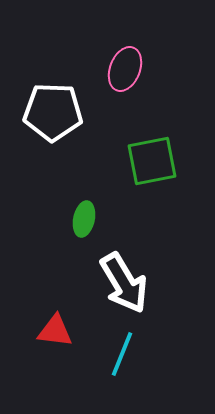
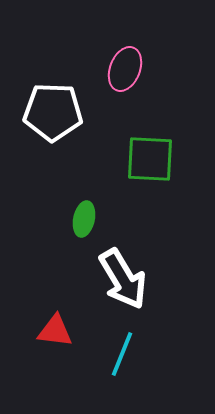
green square: moved 2 px left, 2 px up; rotated 14 degrees clockwise
white arrow: moved 1 px left, 4 px up
